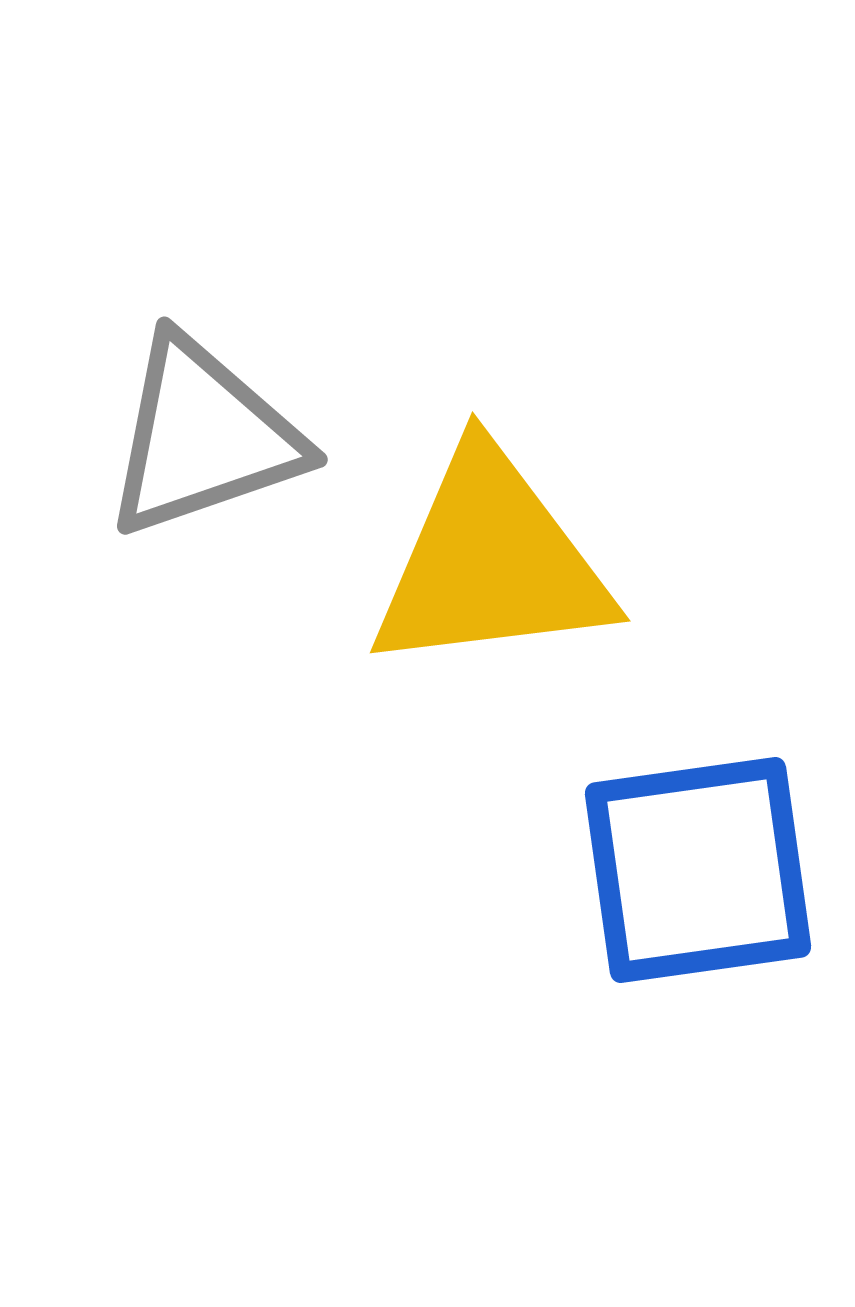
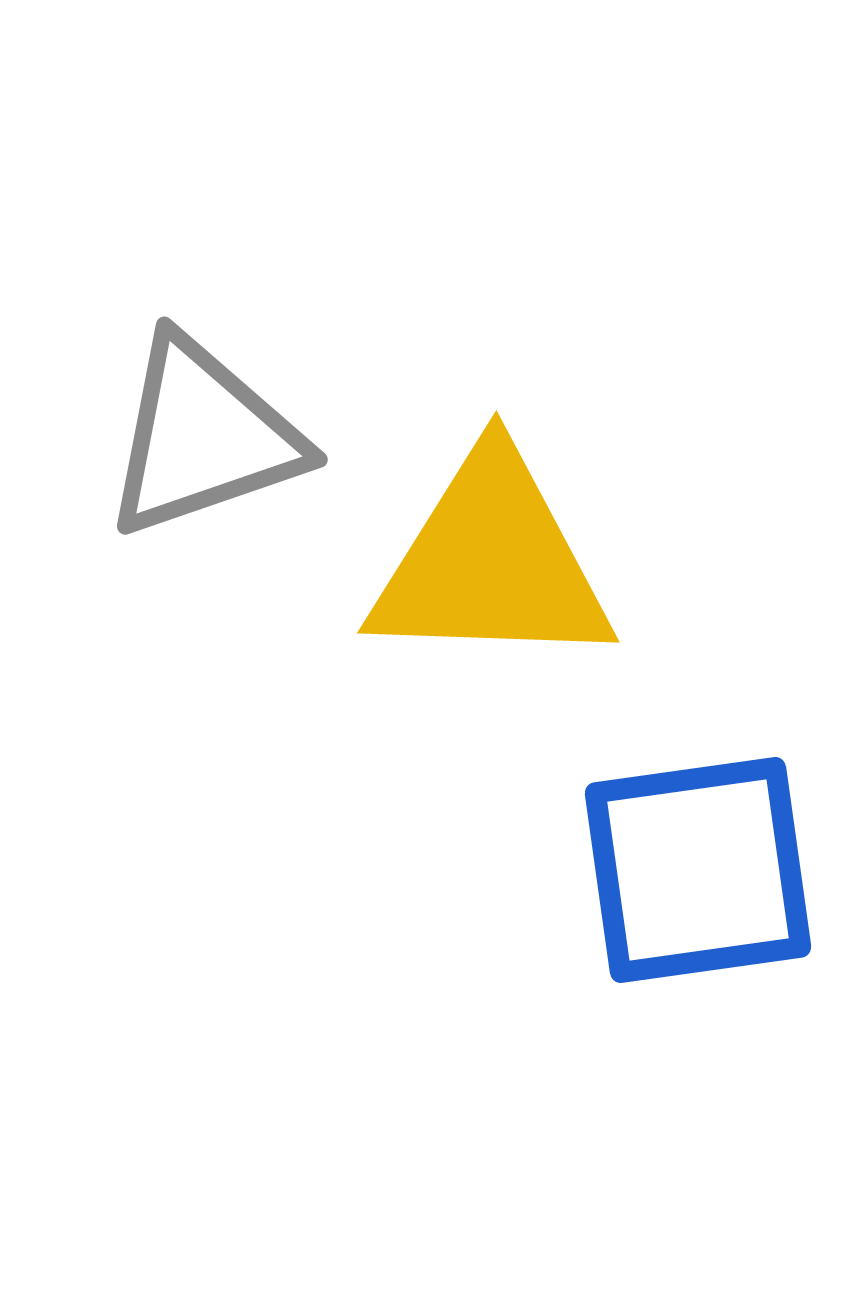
yellow triangle: rotated 9 degrees clockwise
